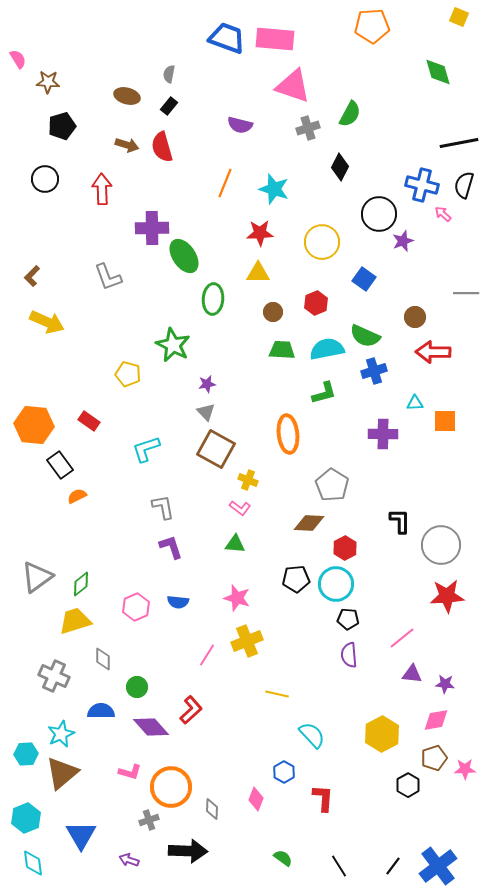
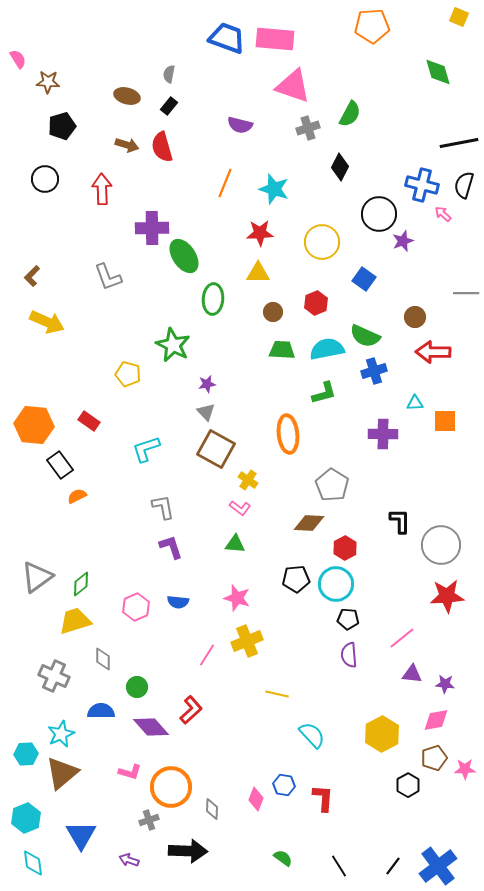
yellow cross at (248, 480): rotated 12 degrees clockwise
blue hexagon at (284, 772): moved 13 px down; rotated 20 degrees counterclockwise
